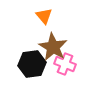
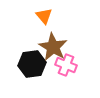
pink cross: moved 1 px right, 1 px down
